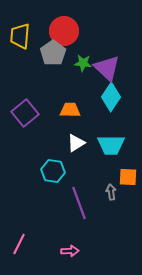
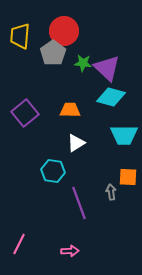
cyan diamond: rotated 72 degrees clockwise
cyan trapezoid: moved 13 px right, 10 px up
